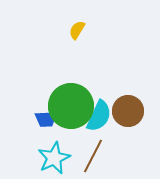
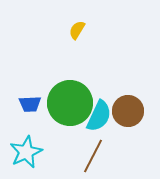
green circle: moved 1 px left, 3 px up
blue trapezoid: moved 16 px left, 15 px up
cyan star: moved 28 px left, 6 px up
